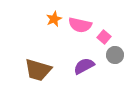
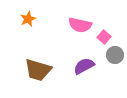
orange star: moved 26 px left
